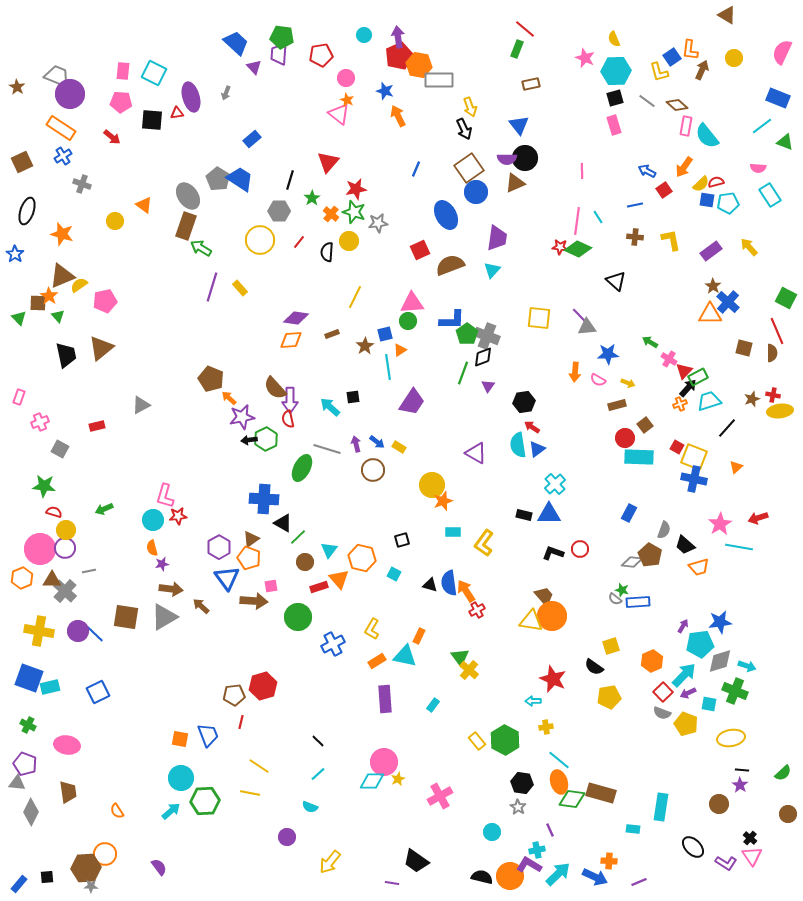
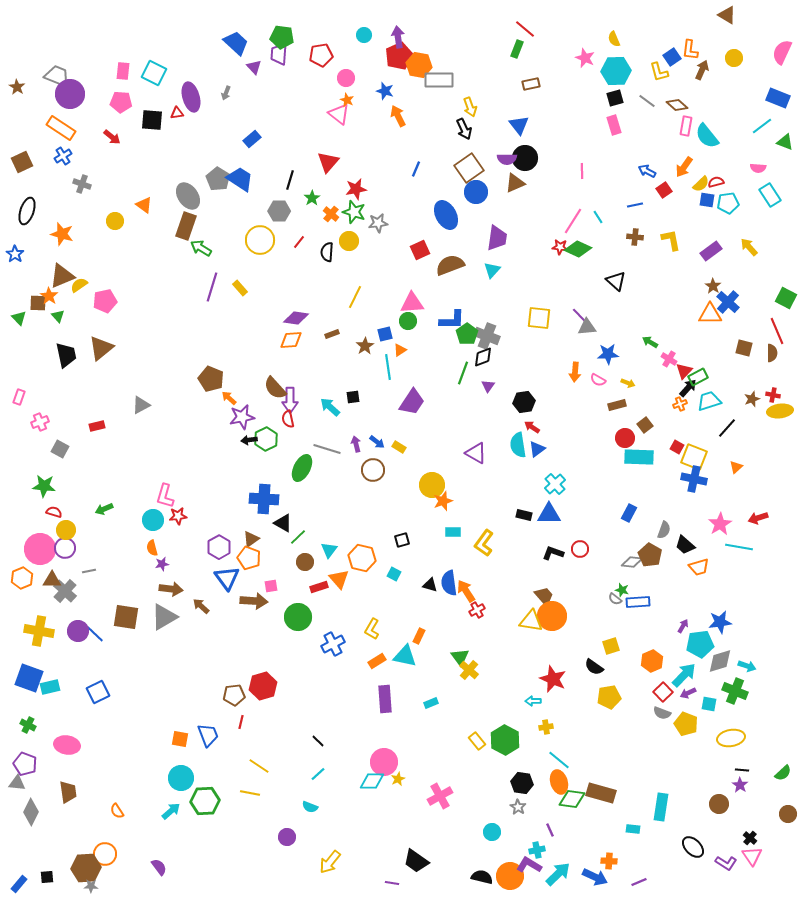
pink line at (577, 221): moved 4 px left; rotated 24 degrees clockwise
cyan rectangle at (433, 705): moved 2 px left, 2 px up; rotated 32 degrees clockwise
